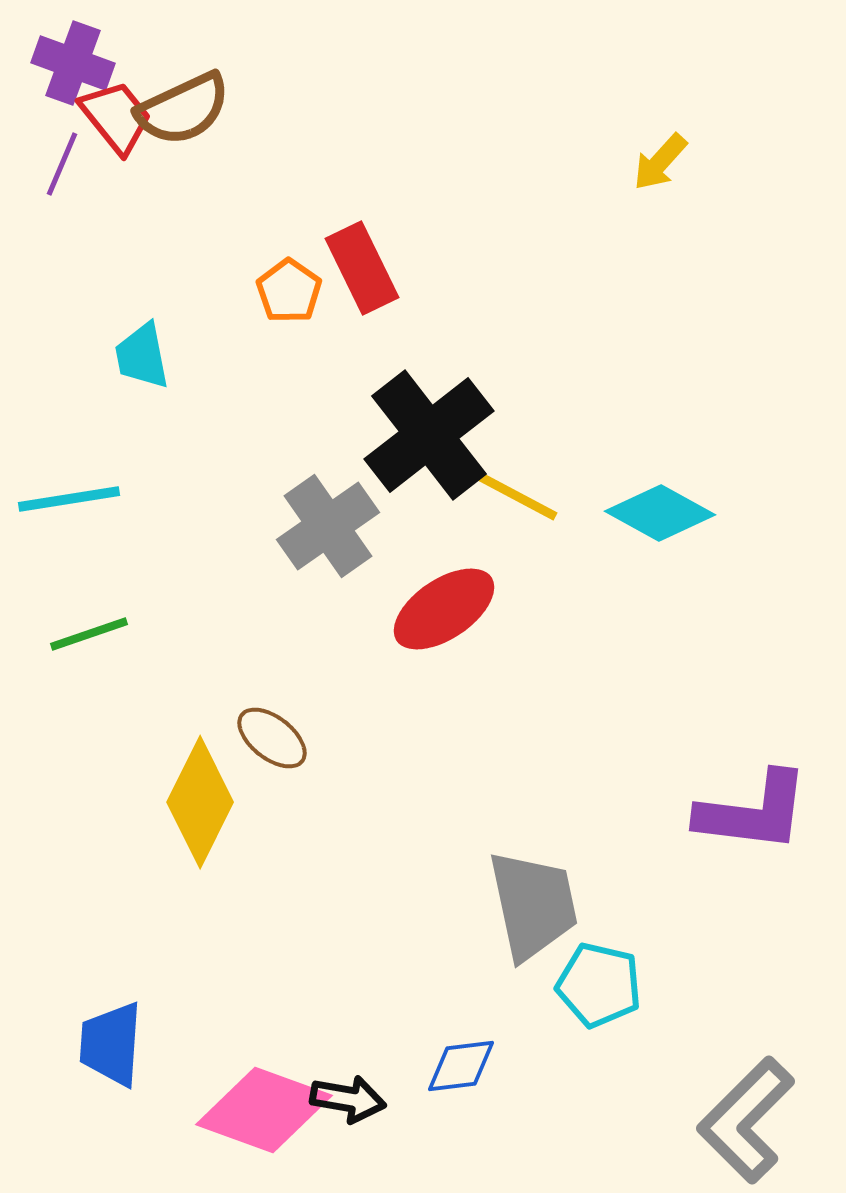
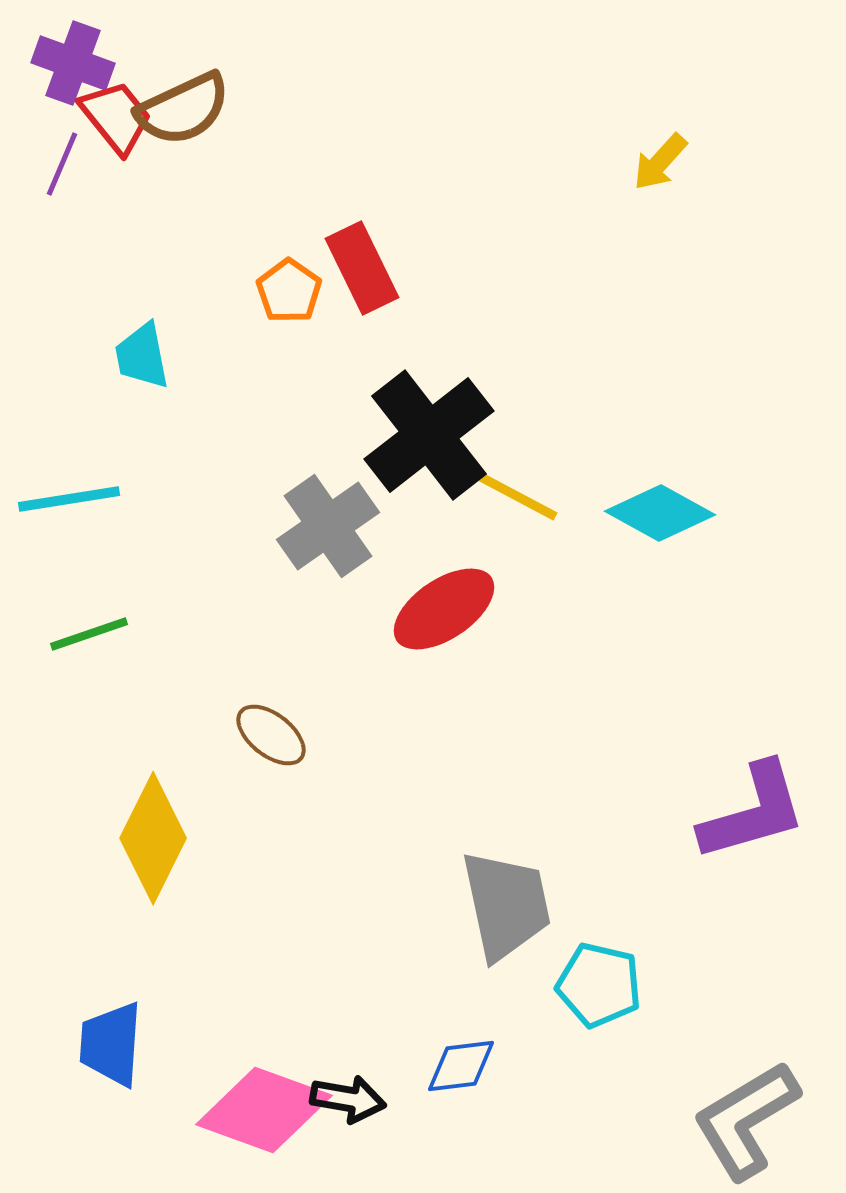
brown ellipse: moved 1 px left, 3 px up
yellow diamond: moved 47 px left, 36 px down
purple L-shape: rotated 23 degrees counterclockwise
gray trapezoid: moved 27 px left
gray L-shape: rotated 14 degrees clockwise
